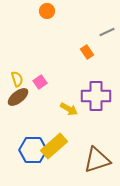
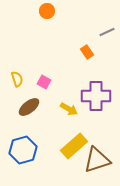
pink square: moved 4 px right; rotated 24 degrees counterclockwise
brown ellipse: moved 11 px right, 10 px down
yellow rectangle: moved 20 px right
blue hexagon: moved 10 px left; rotated 16 degrees counterclockwise
